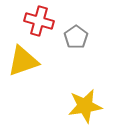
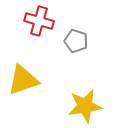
gray pentagon: moved 4 px down; rotated 20 degrees counterclockwise
yellow triangle: moved 19 px down
